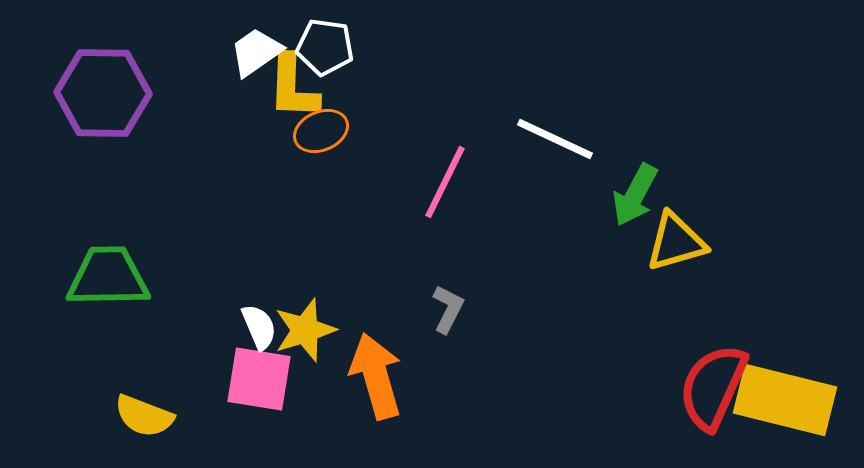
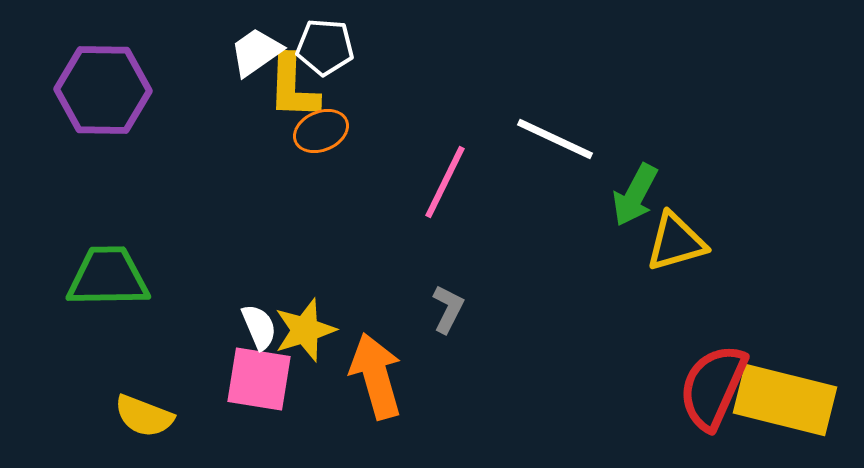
white pentagon: rotated 4 degrees counterclockwise
purple hexagon: moved 3 px up
